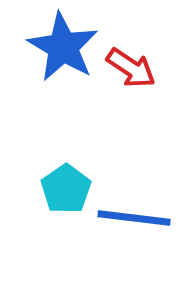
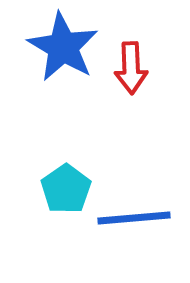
red arrow: rotated 54 degrees clockwise
blue line: rotated 12 degrees counterclockwise
